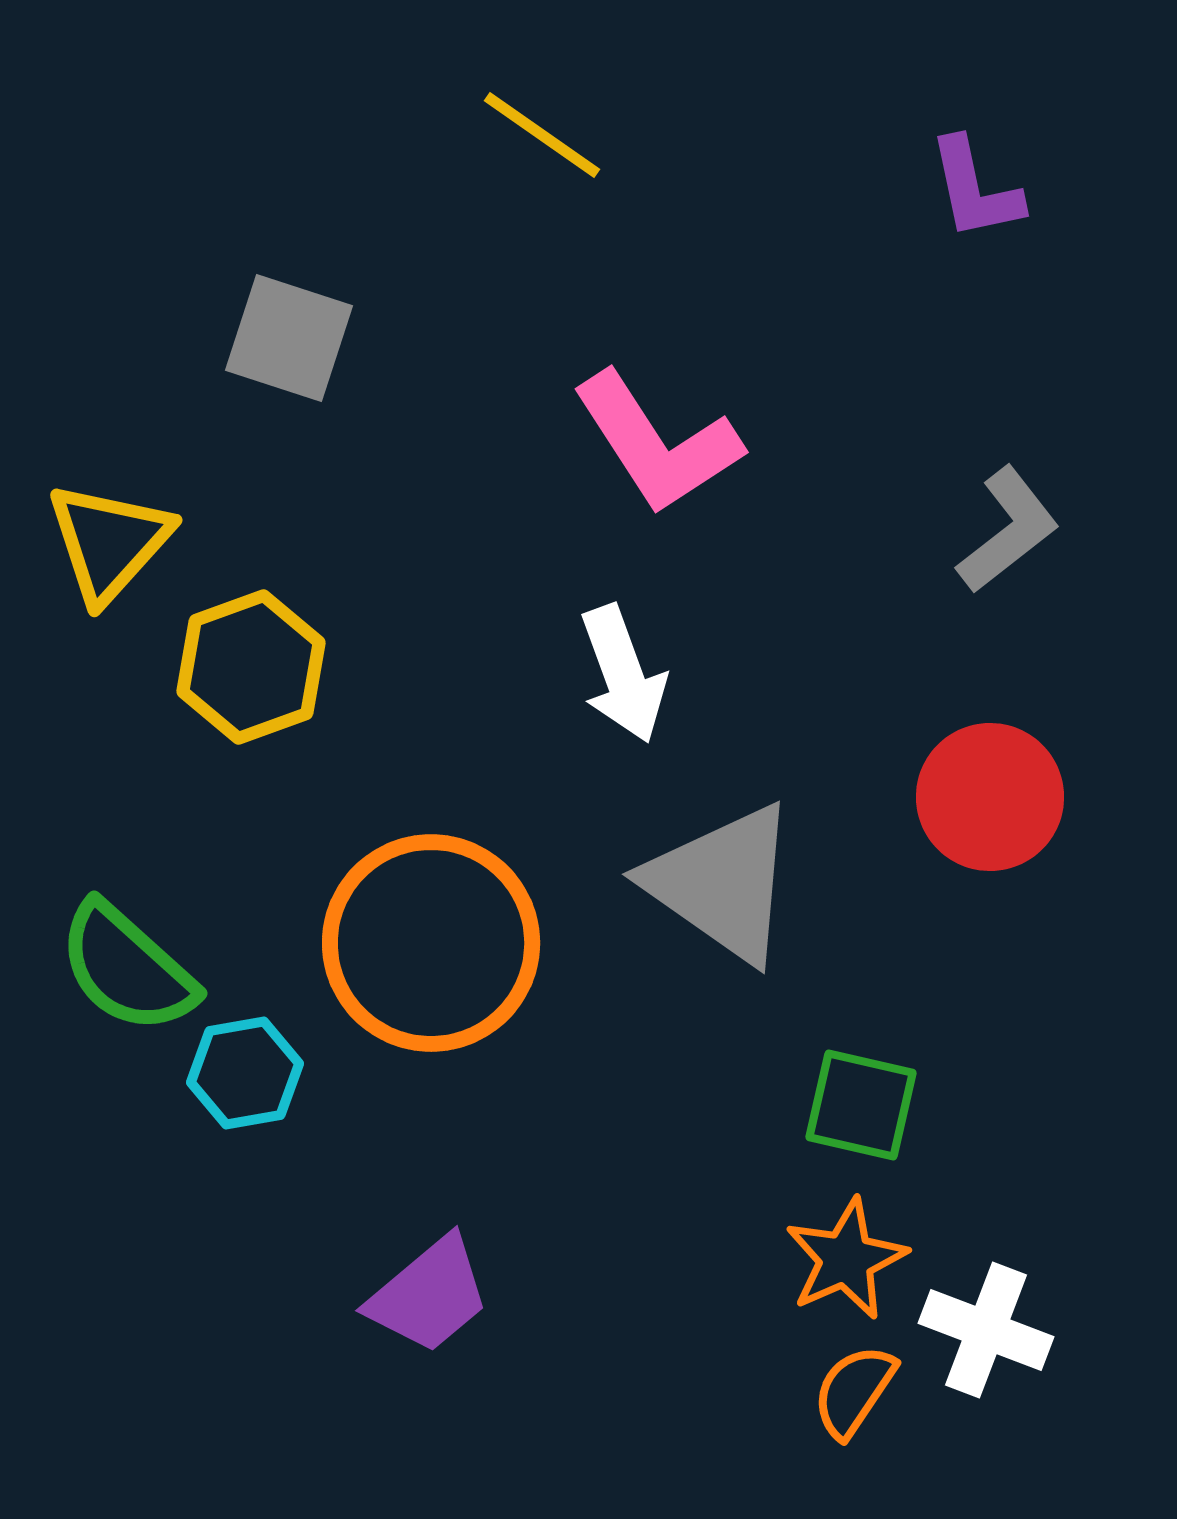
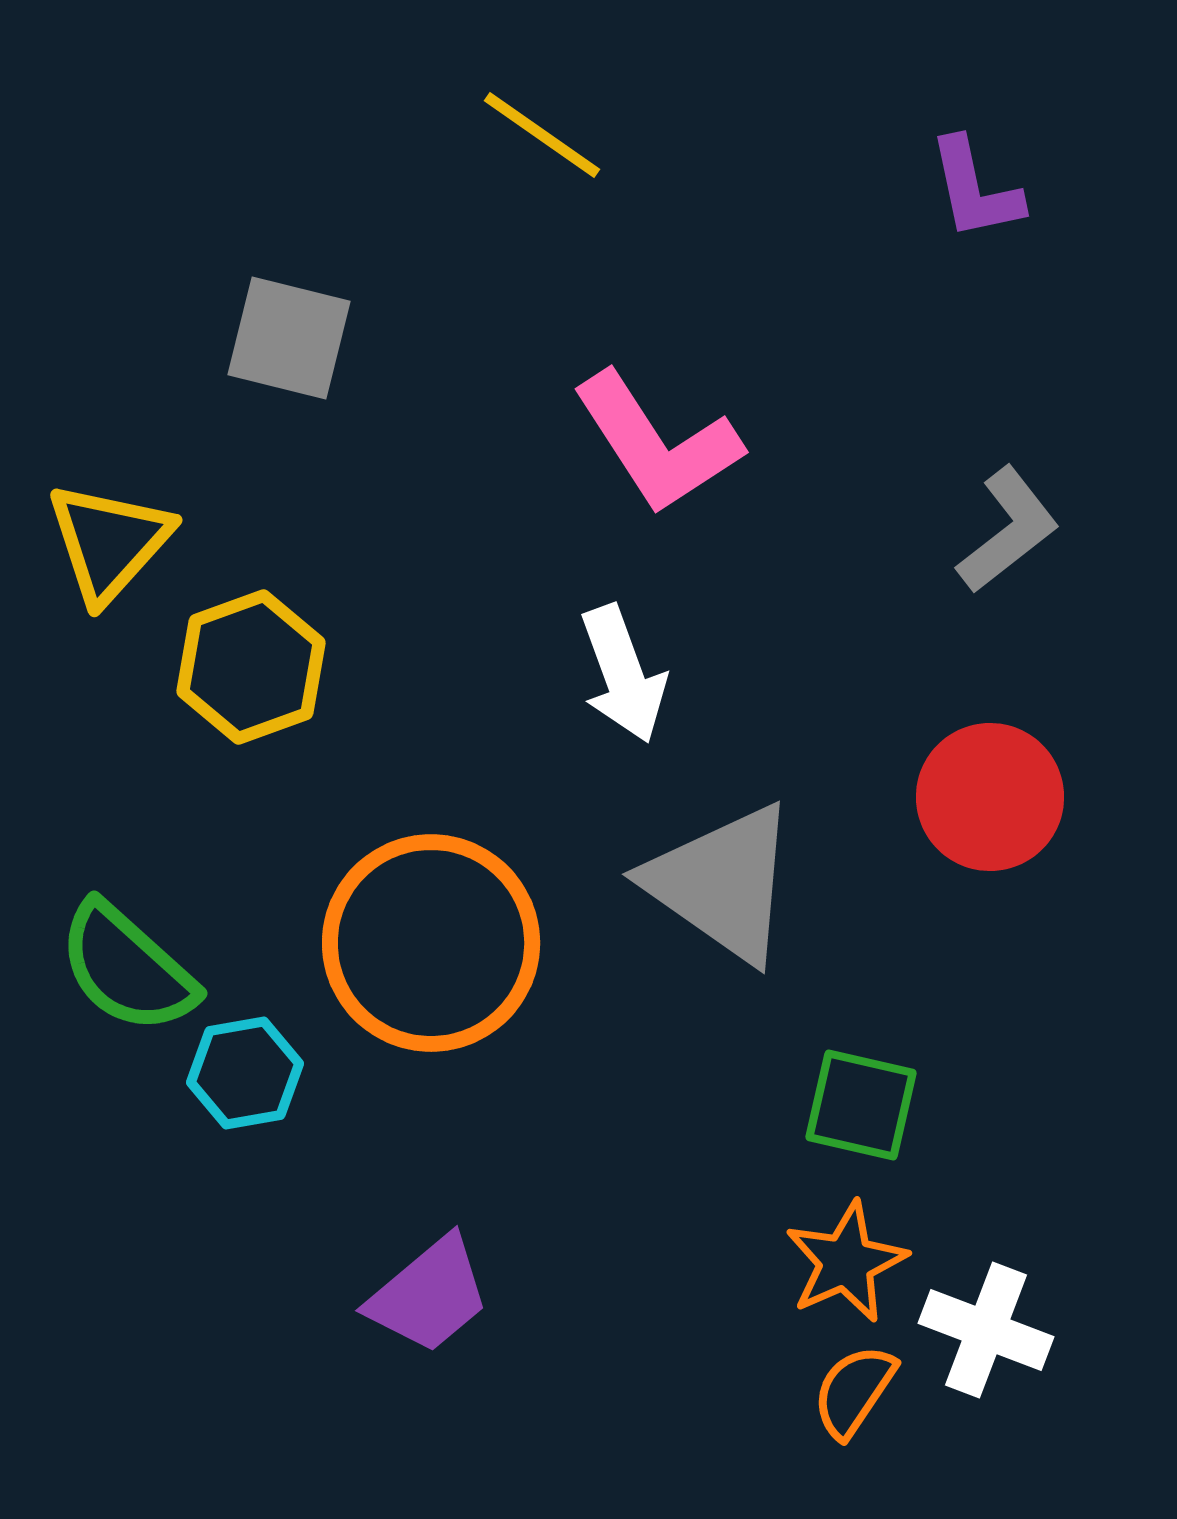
gray square: rotated 4 degrees counterclockwise
orange star: moved 3 px down
